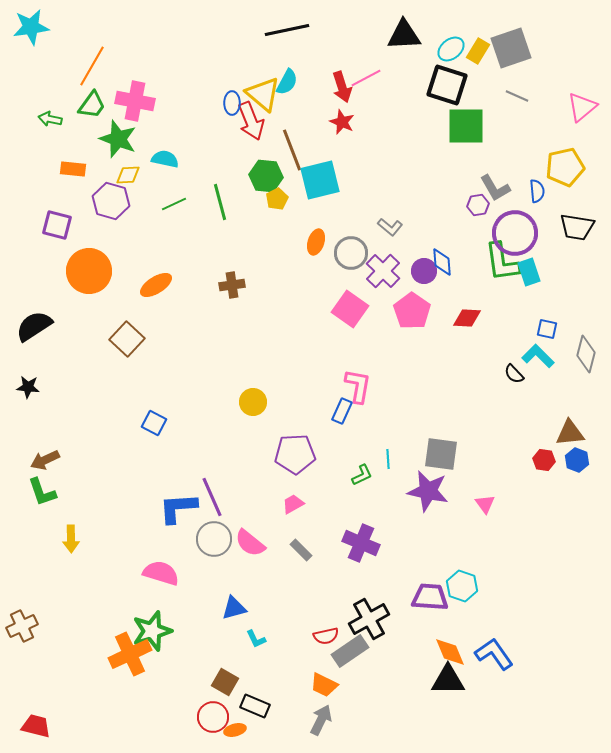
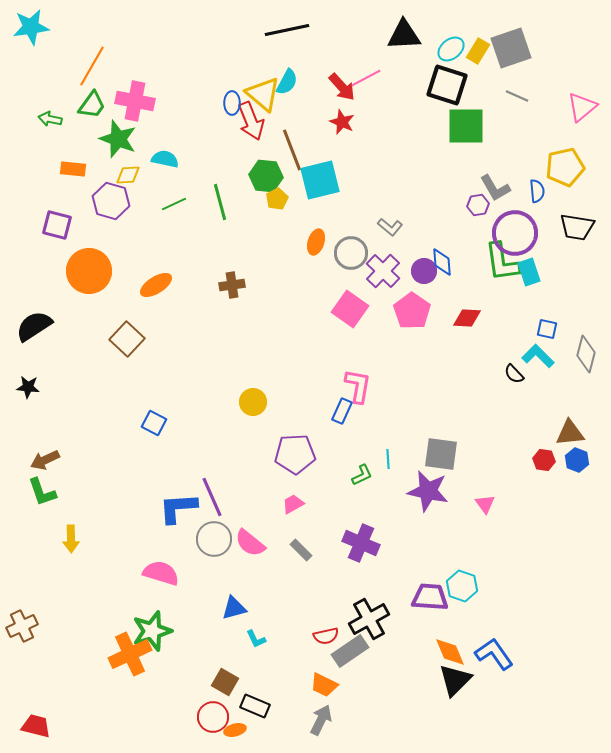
red arrow at (342, 87): rotated 24 degrees counterclockwise
black triangle at (448, 680): moved 7 px right; rotated 45 degrees counterclockwise
